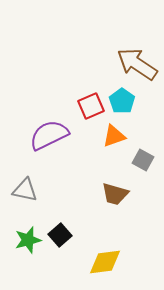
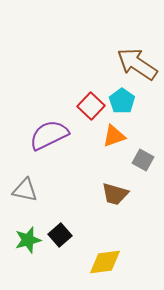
red square: rotated 24 degrees counterclockwise
